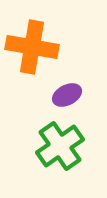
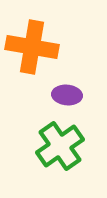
purple ellipse: rotated 32 degrees clockwise
